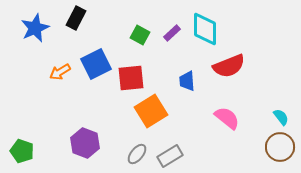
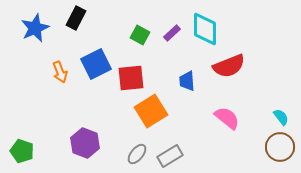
orange arrow: rotated 80 degrees counterclockwise
